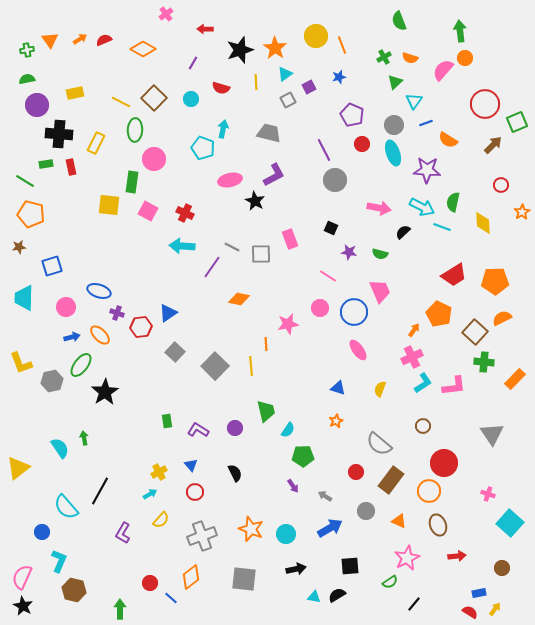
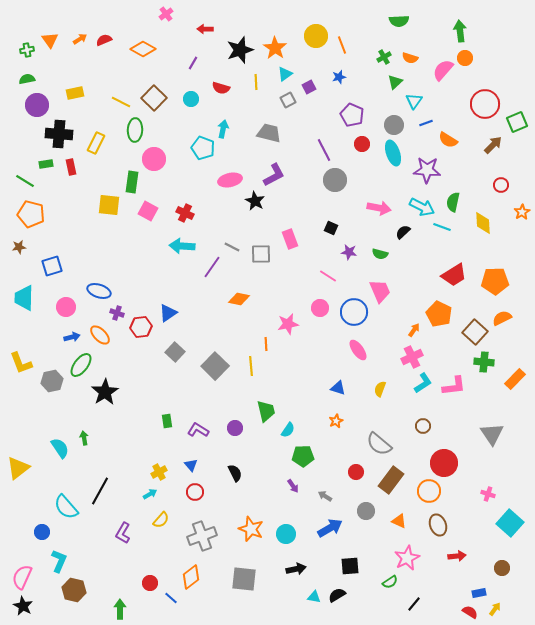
green semicircle at (399, 21): rotated 72 degrees counterclockwise
